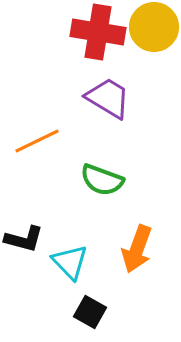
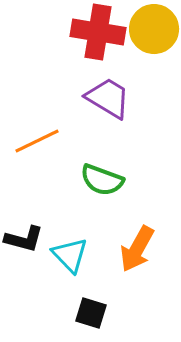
yellow circle: moved 2 px down
orange arrow: rotated 9 degrees clockwise
cyan triangle: moved 7 px up
black square: moved 1 px right, 1 px down; rotated 12 degrees counterclockwise
